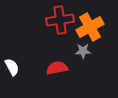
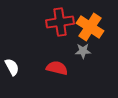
red cross: moved 2 px down
orange cross: rotated 28 degrees counterclockwise
red semicircle: rotated 25 degrees clockwise
